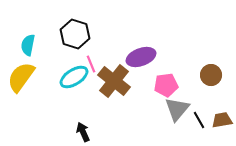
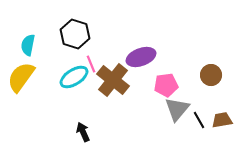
brown cross: moved 1 px left, 1 px up
